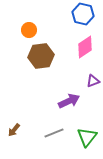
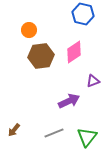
pink diamond: moved 11 px left, 5 px down
